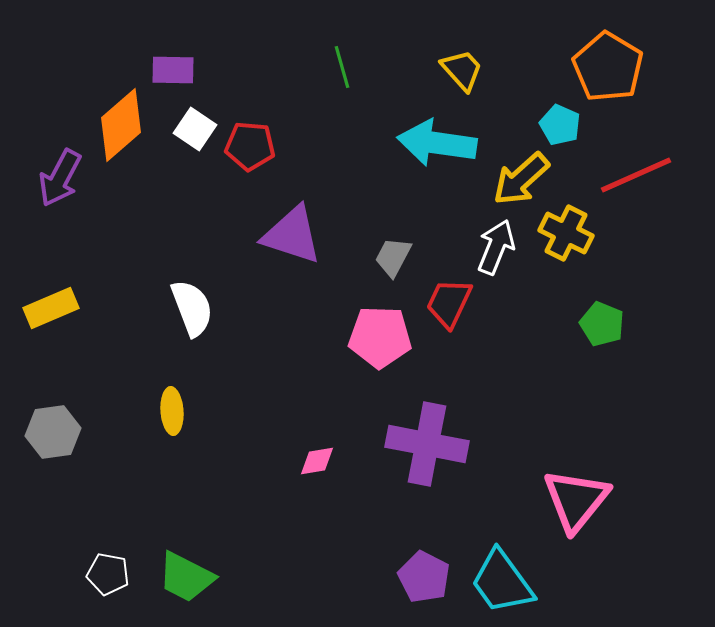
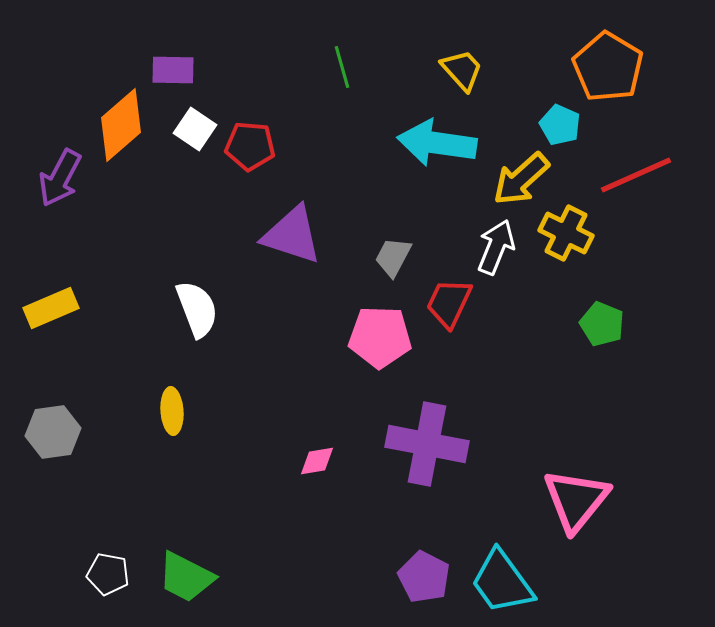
white semicircle: moved 5 px right, 1 px down
